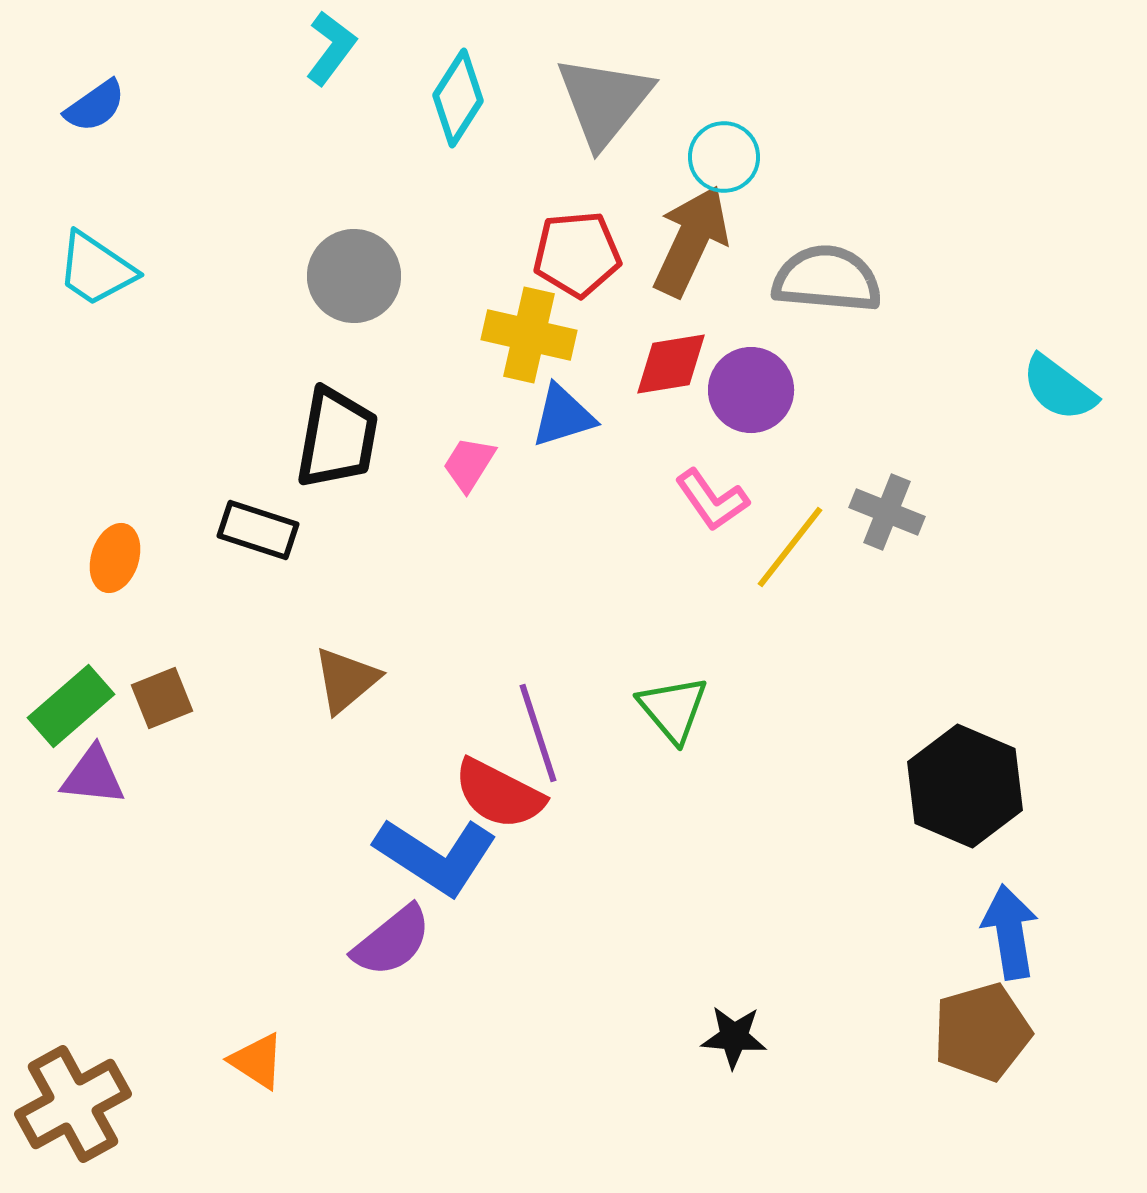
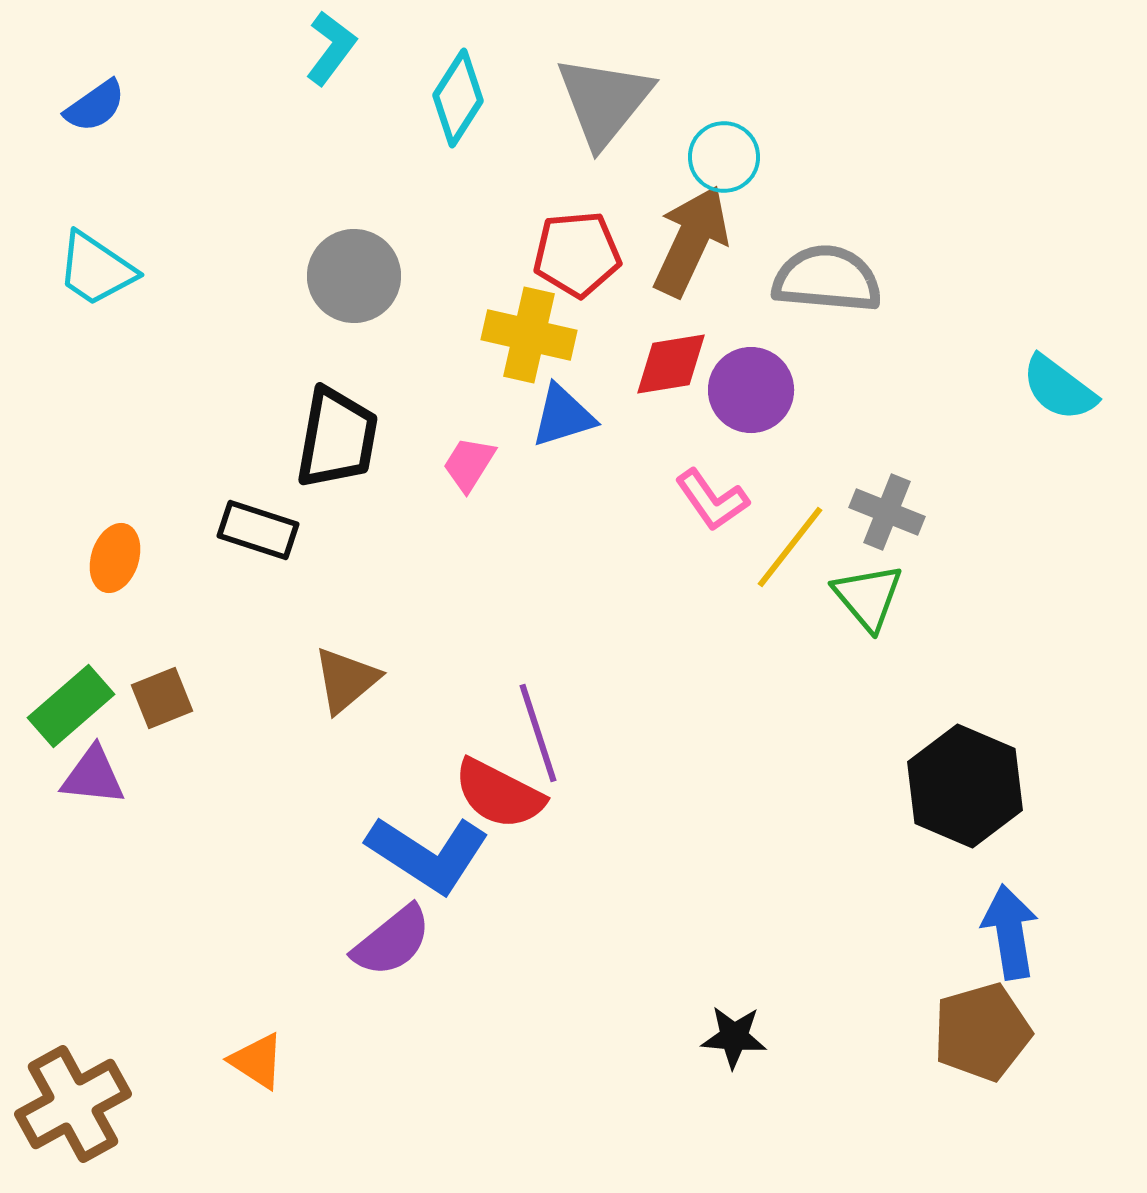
green triangle: moved 195 px right, 112 px up
blue L-shape: moved 8 px left, 2 px up
